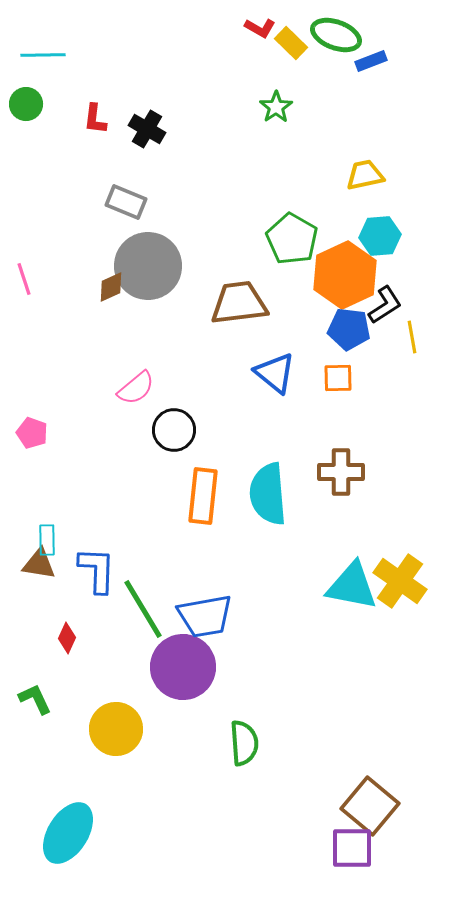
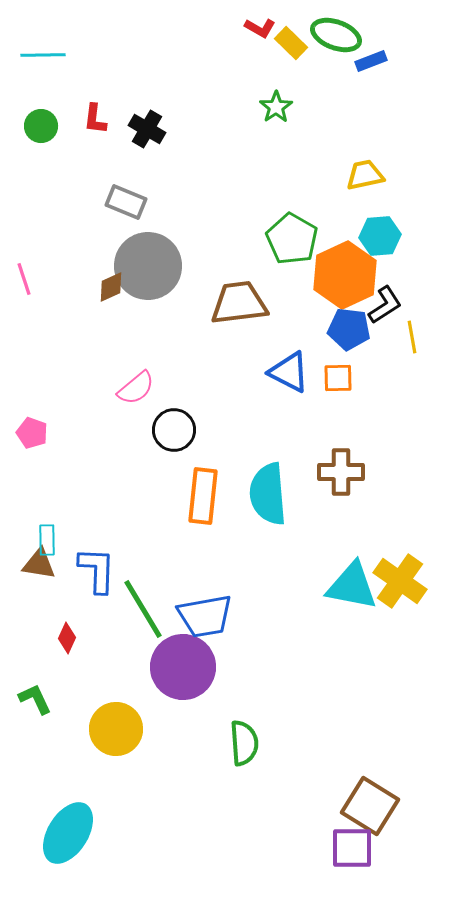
green circle at (26, 104): moved 15 px right, 22 px down
blue triangle at (275, 373): moved 14 px right, 1 px up; rotated 12 degrees counterclockwise
brown square at (370, 806): rotated 8 degrees counterclockwise
